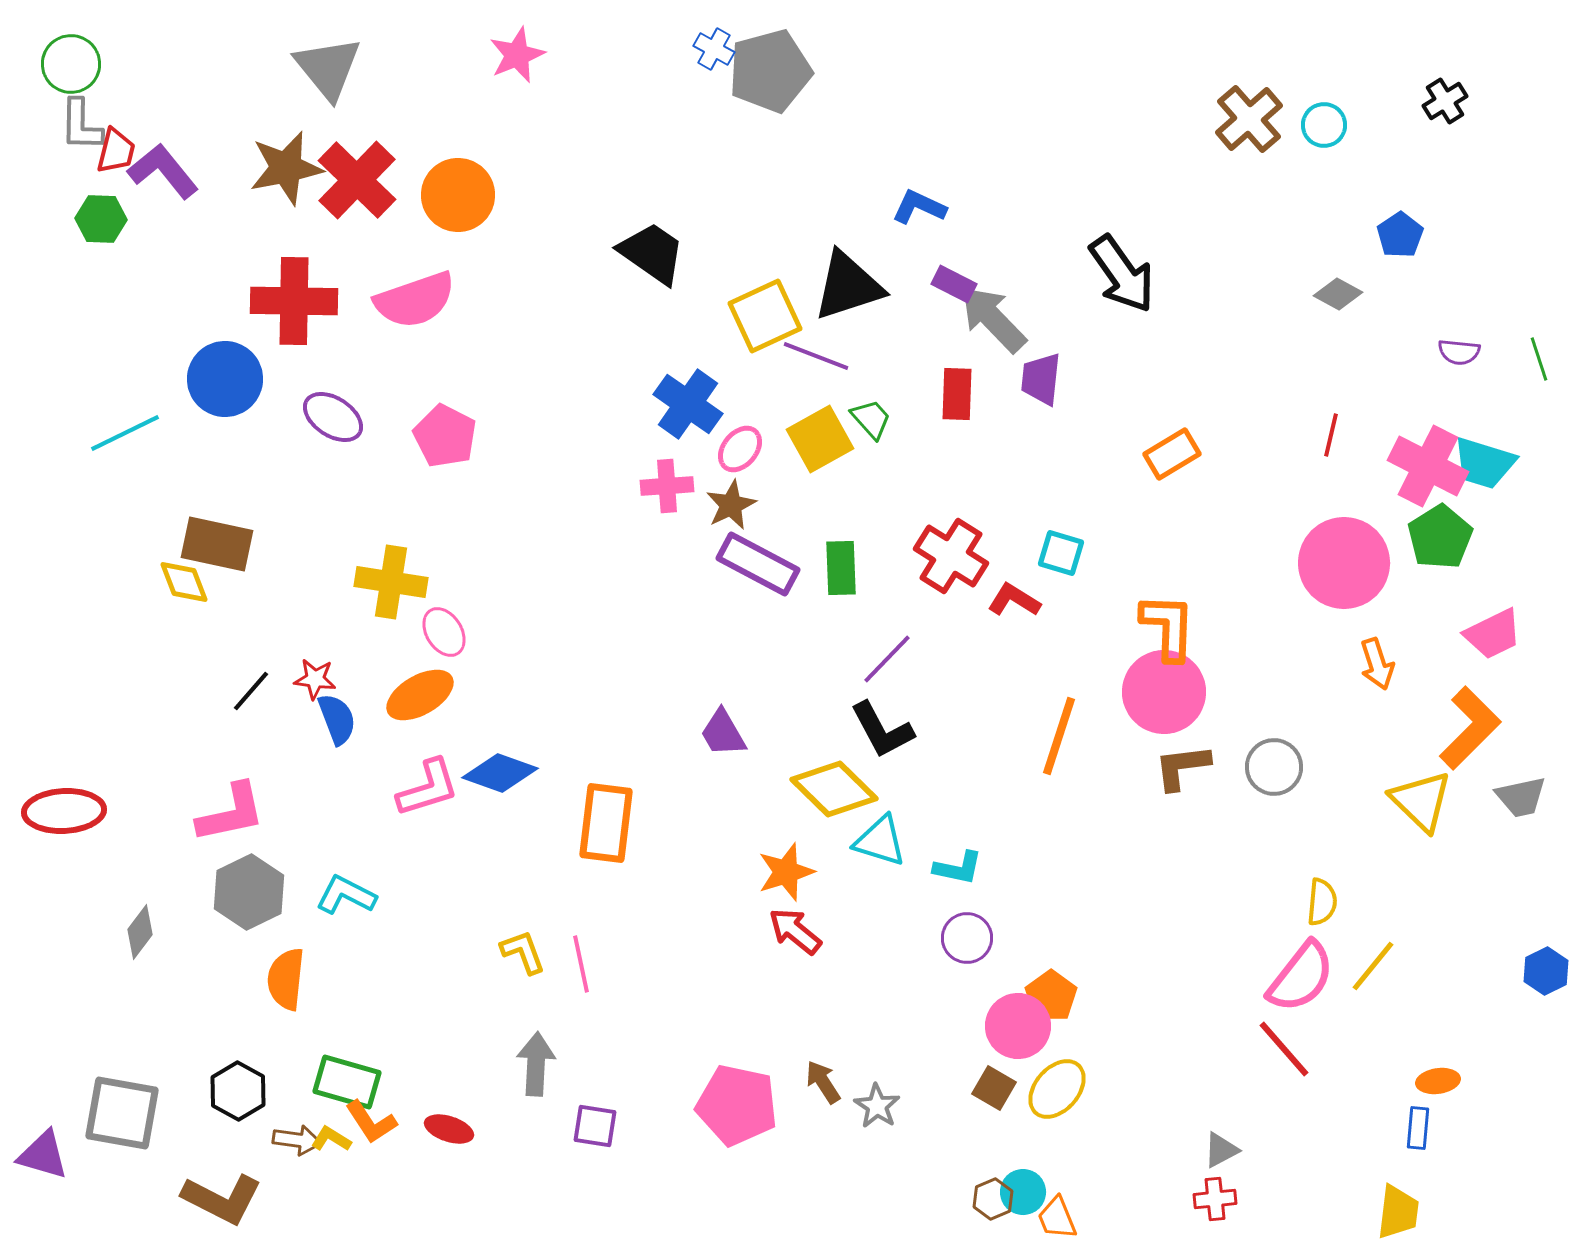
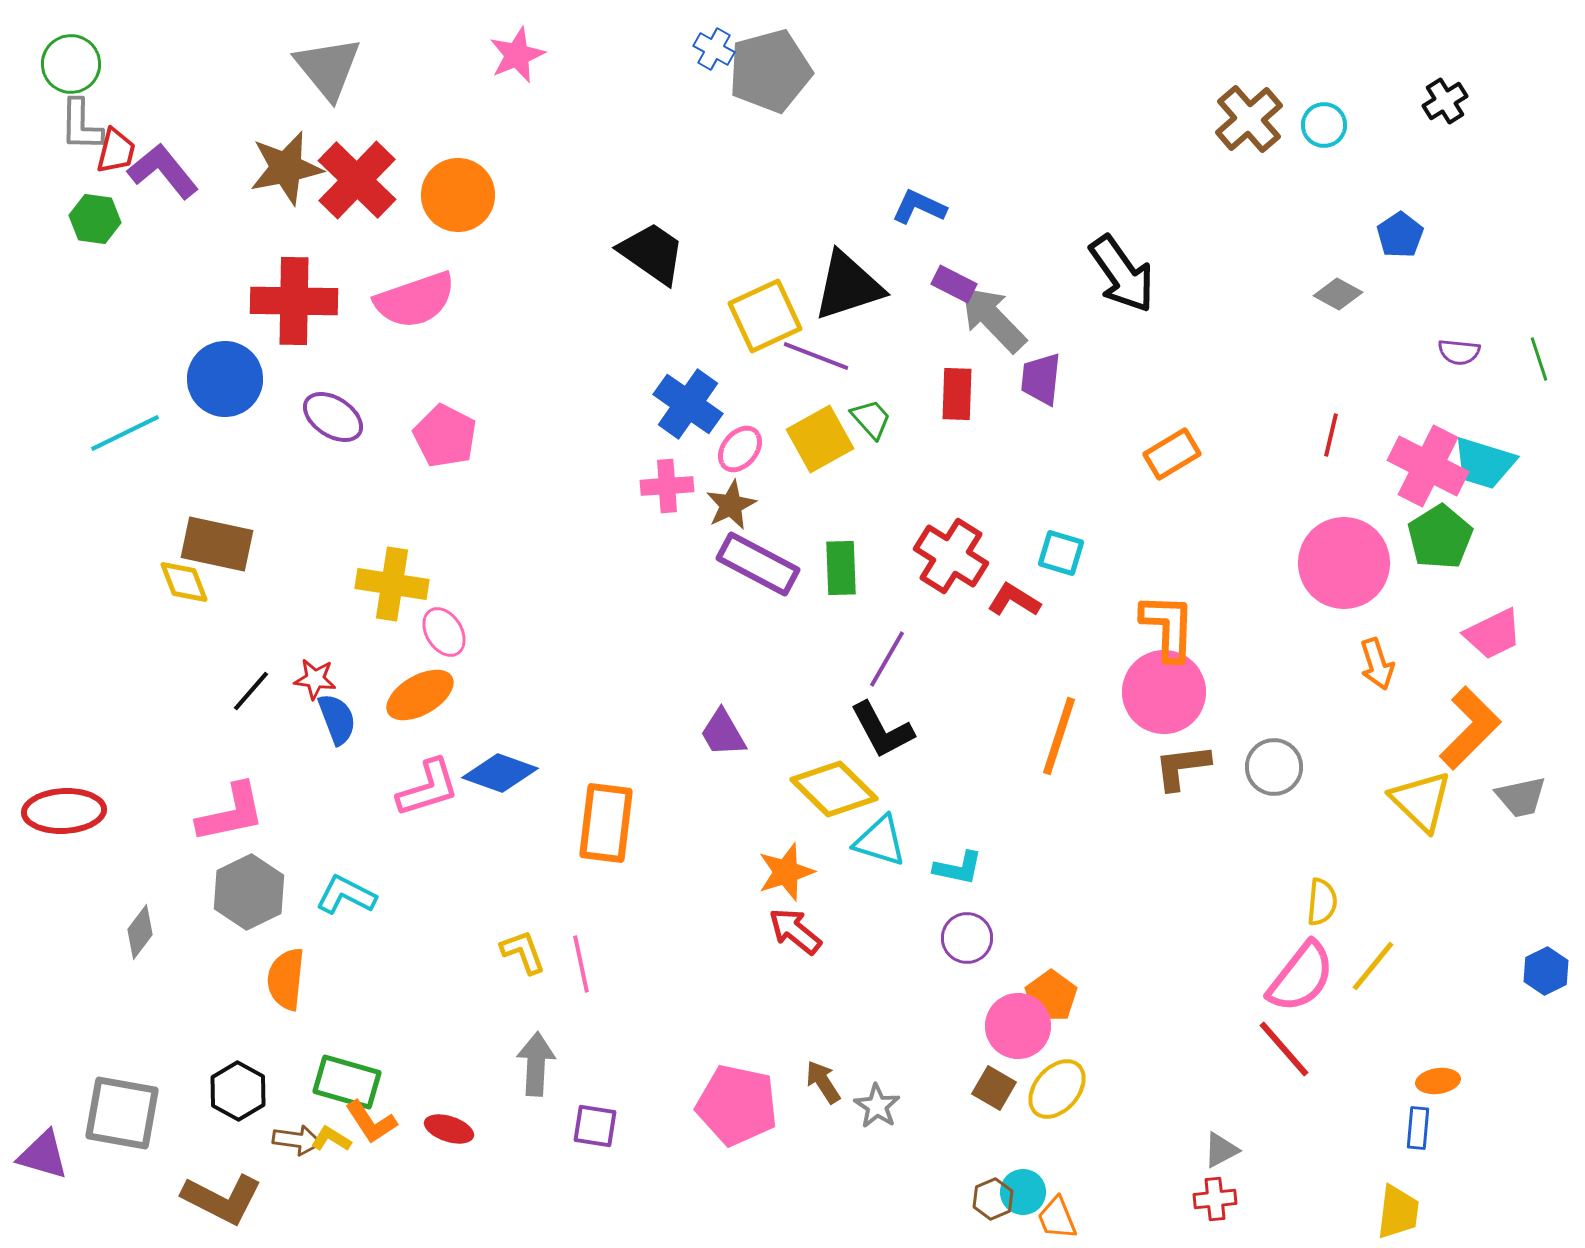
green hexagon at (101, 219): moved 6 px left; rotated 6 degrees clockwise
yellow cross at (391, 582): moved 1 px right, 2 px down
purple line at (887, 659): rotated 14 degrees counterclockwise
